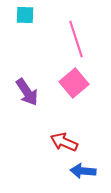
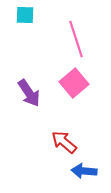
purple arrow: moved 2 px right, 1 px down
red arrow: rotated 16 degrees clockwise
blue arrow: moved 1 px right
